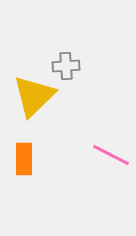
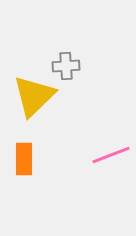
pink line: rotated 48 degrees counterclockwise
